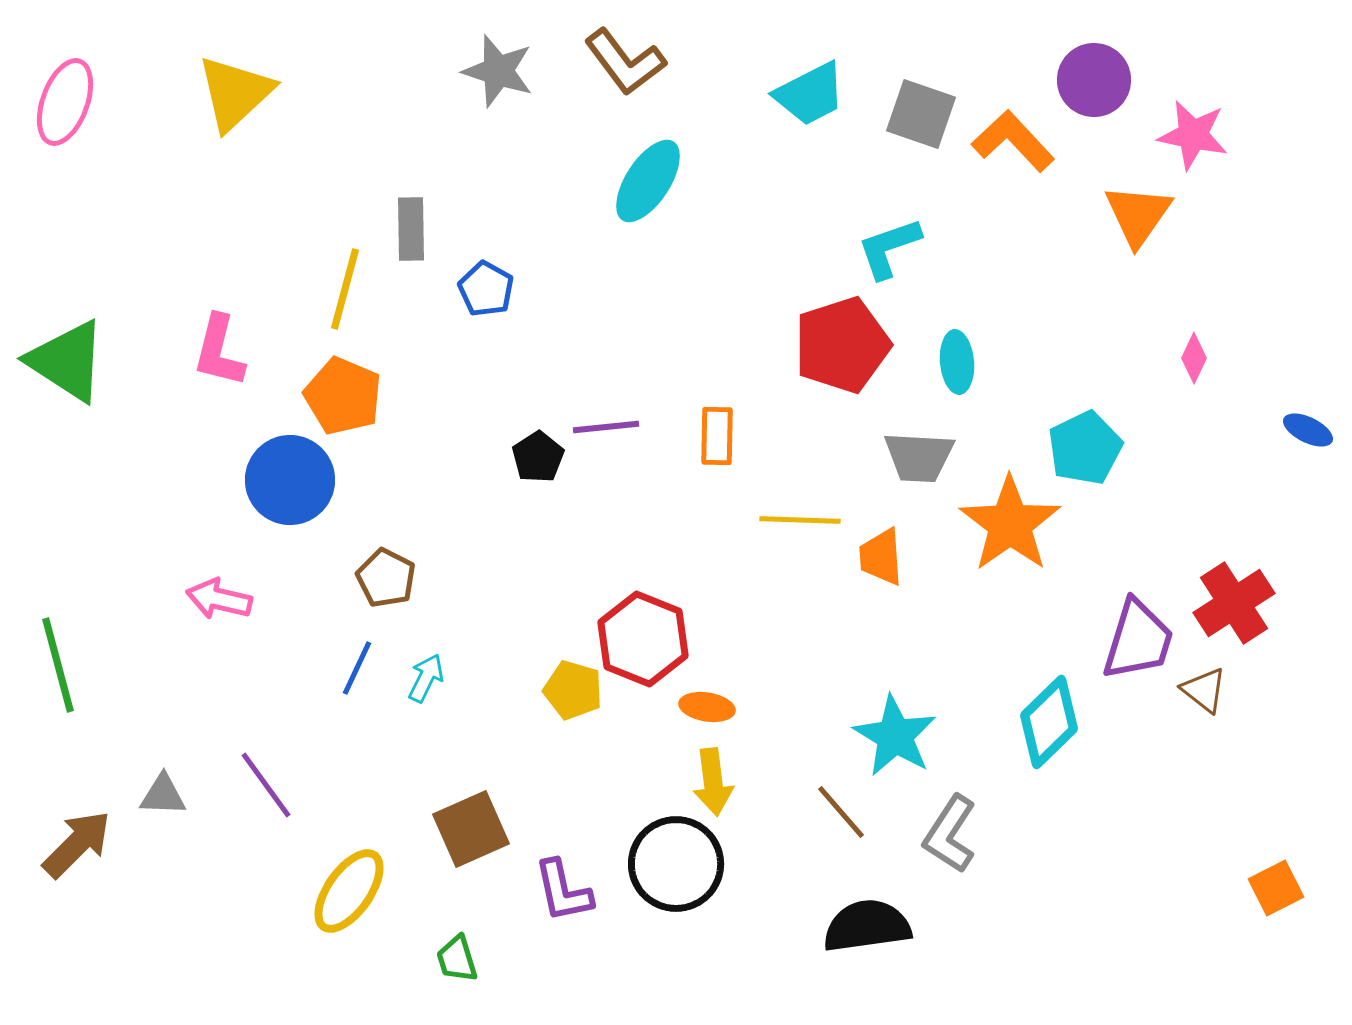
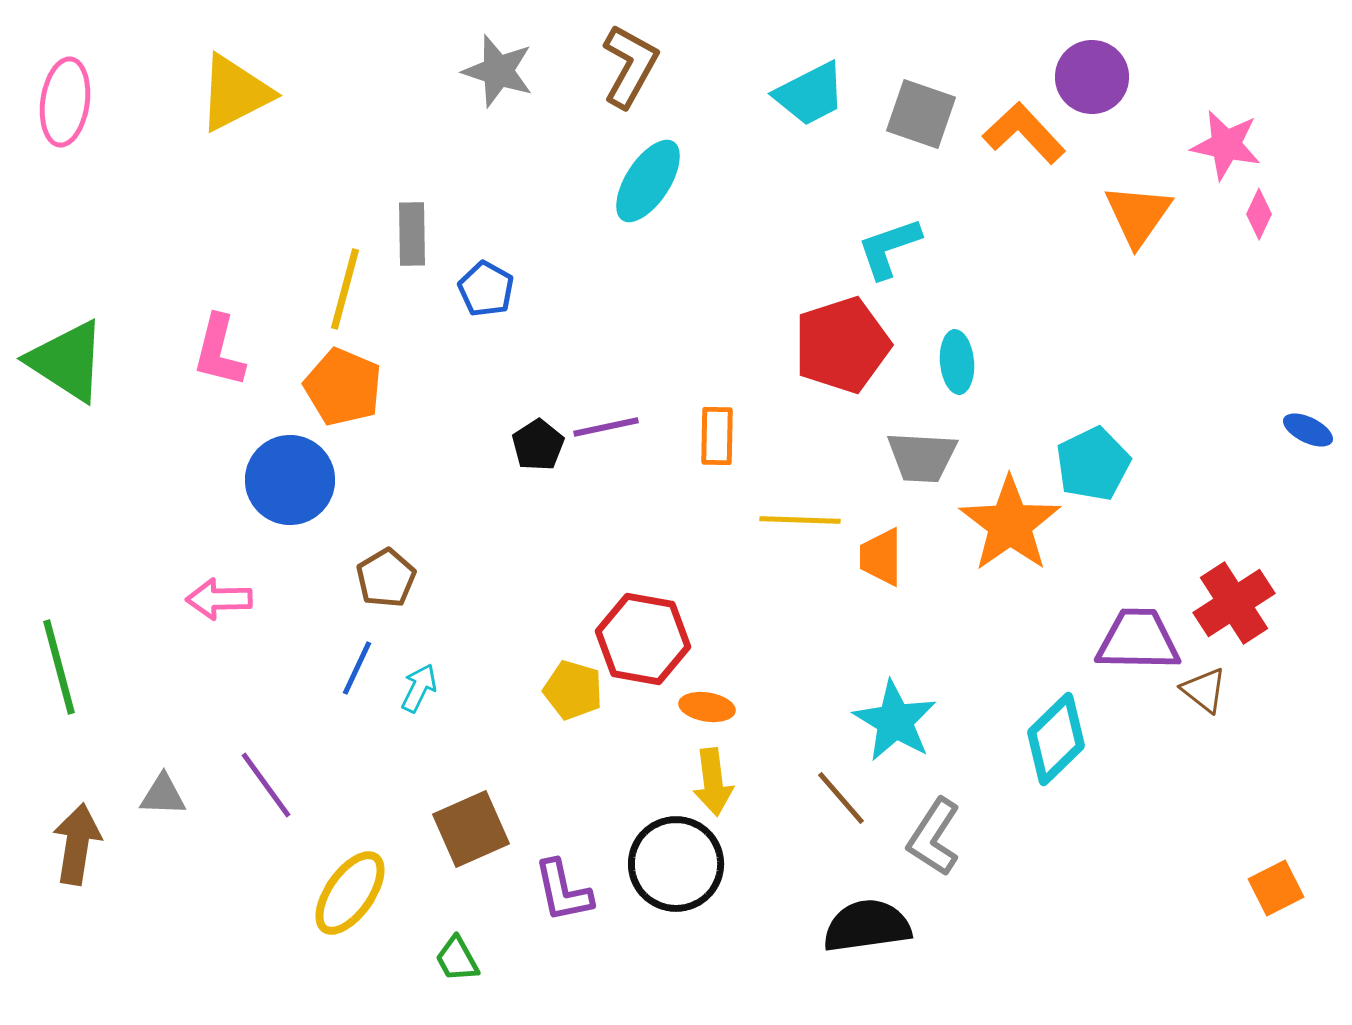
brown L-shape at (625, 62): moved 5 px right, 4 px down; rotated 114 degrees counterclockwise
purple circle at (1094, 80): moved 2 px left, 3 px up
yellow triangle at (235, 93): rotated 16 degrees clockwise
pink ellipse at (65, 102): rotated 12 degrees counterclockwise
pink star at (1193, 135): moved 33 px right, 10 px down
orange L-shape at (1013, 141): moved 11 px right, 8 px up
gray rectangle at (411, 229): moved 1 px right, 5 px down
pink diamond at (1194, 358): moved 65 px right, 144 px up
orange pentagon at (343, 396): moved 9 px up
purple line at (606, 427): rotated 6 degrees counterclockwise
cyan pentagon at (1085, 448): moved 8 px right, 16 px down
black pentagon at (538, 457): moved 12 px up
gray trapezoid at (919, 457): moved 3 px right
orange trapezoid at (881, 557): rotated 4 degrees clockwise
brown pentagon at (386, 578): rotated 14 degrees clockwise
pink arrow at (219, 599): rotated 14 degrees counterclockwise
red hexagon at (643, 639): rotated 12 degrees counterclockwise
purple trapezoid at (1138, 640): rotated 106 degrees counterclockwise
green line at (58, 665): moved 1 px right, 2 px down
cyan arrow at (426, 678): moved 7 px left, 10 px down
cyan diamond at (1049, 722): moved 7 px right, 17 px down
cyan star at (895, 736): moved 15 px up
brown line at (841, 812): moved 14 px up
gray L-shape at (950, 834): moved 16 px left, 3 px down
brown arrow at (77, 844): rotated 36 degrees counterclockwise
yellow ellipse at (349, 891): moved 1 px right, 2 px down
green trapezoid at (457, 959): rotated 12 degrees counterclockwise
